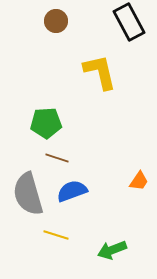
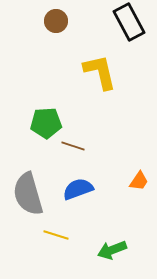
brown line: moved 16 px right, 12 px up
blue semicircle: moved 6 px right, 2 px up
